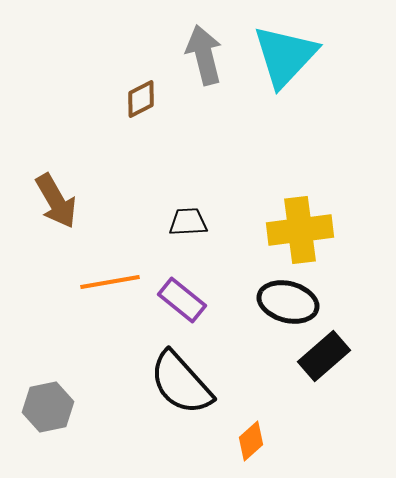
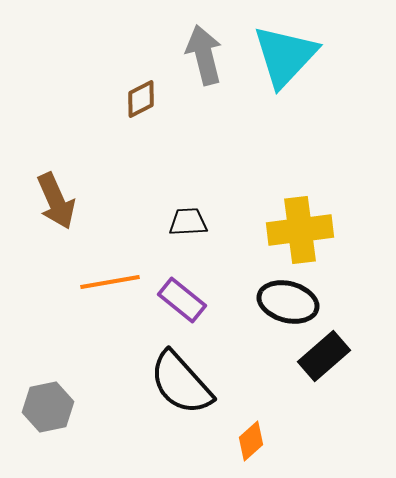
brown arrow: rotated 6 degrees clockwise
